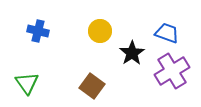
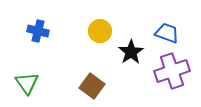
black star: moved 1 px left, 1 px up
purple cross: rotated 12 degrees clockwise
